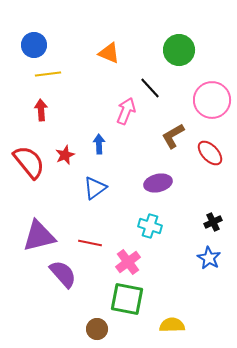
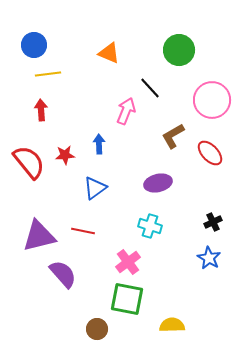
red star: rotated 18 degrees clockwise
red line: moved 7 px left, 12 px up
